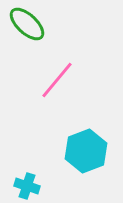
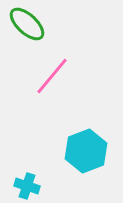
pink line: moved 5 px left, 4 px up
